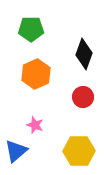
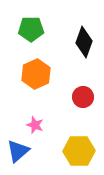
black diamond: moved 12 px up
blue triangle: moved 2 px right
